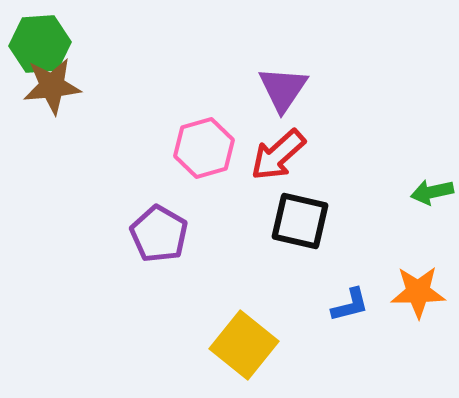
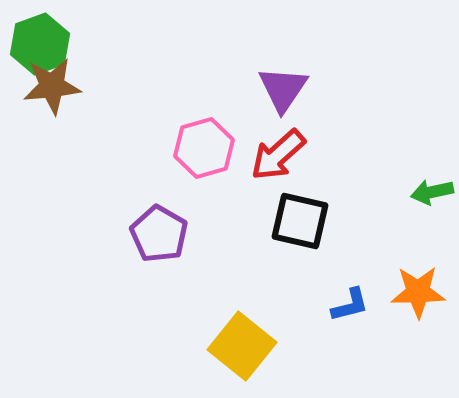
green hexagon: rotated 16 degrees counterclockwise
yellow square: moved 2 px left, 1 px down
